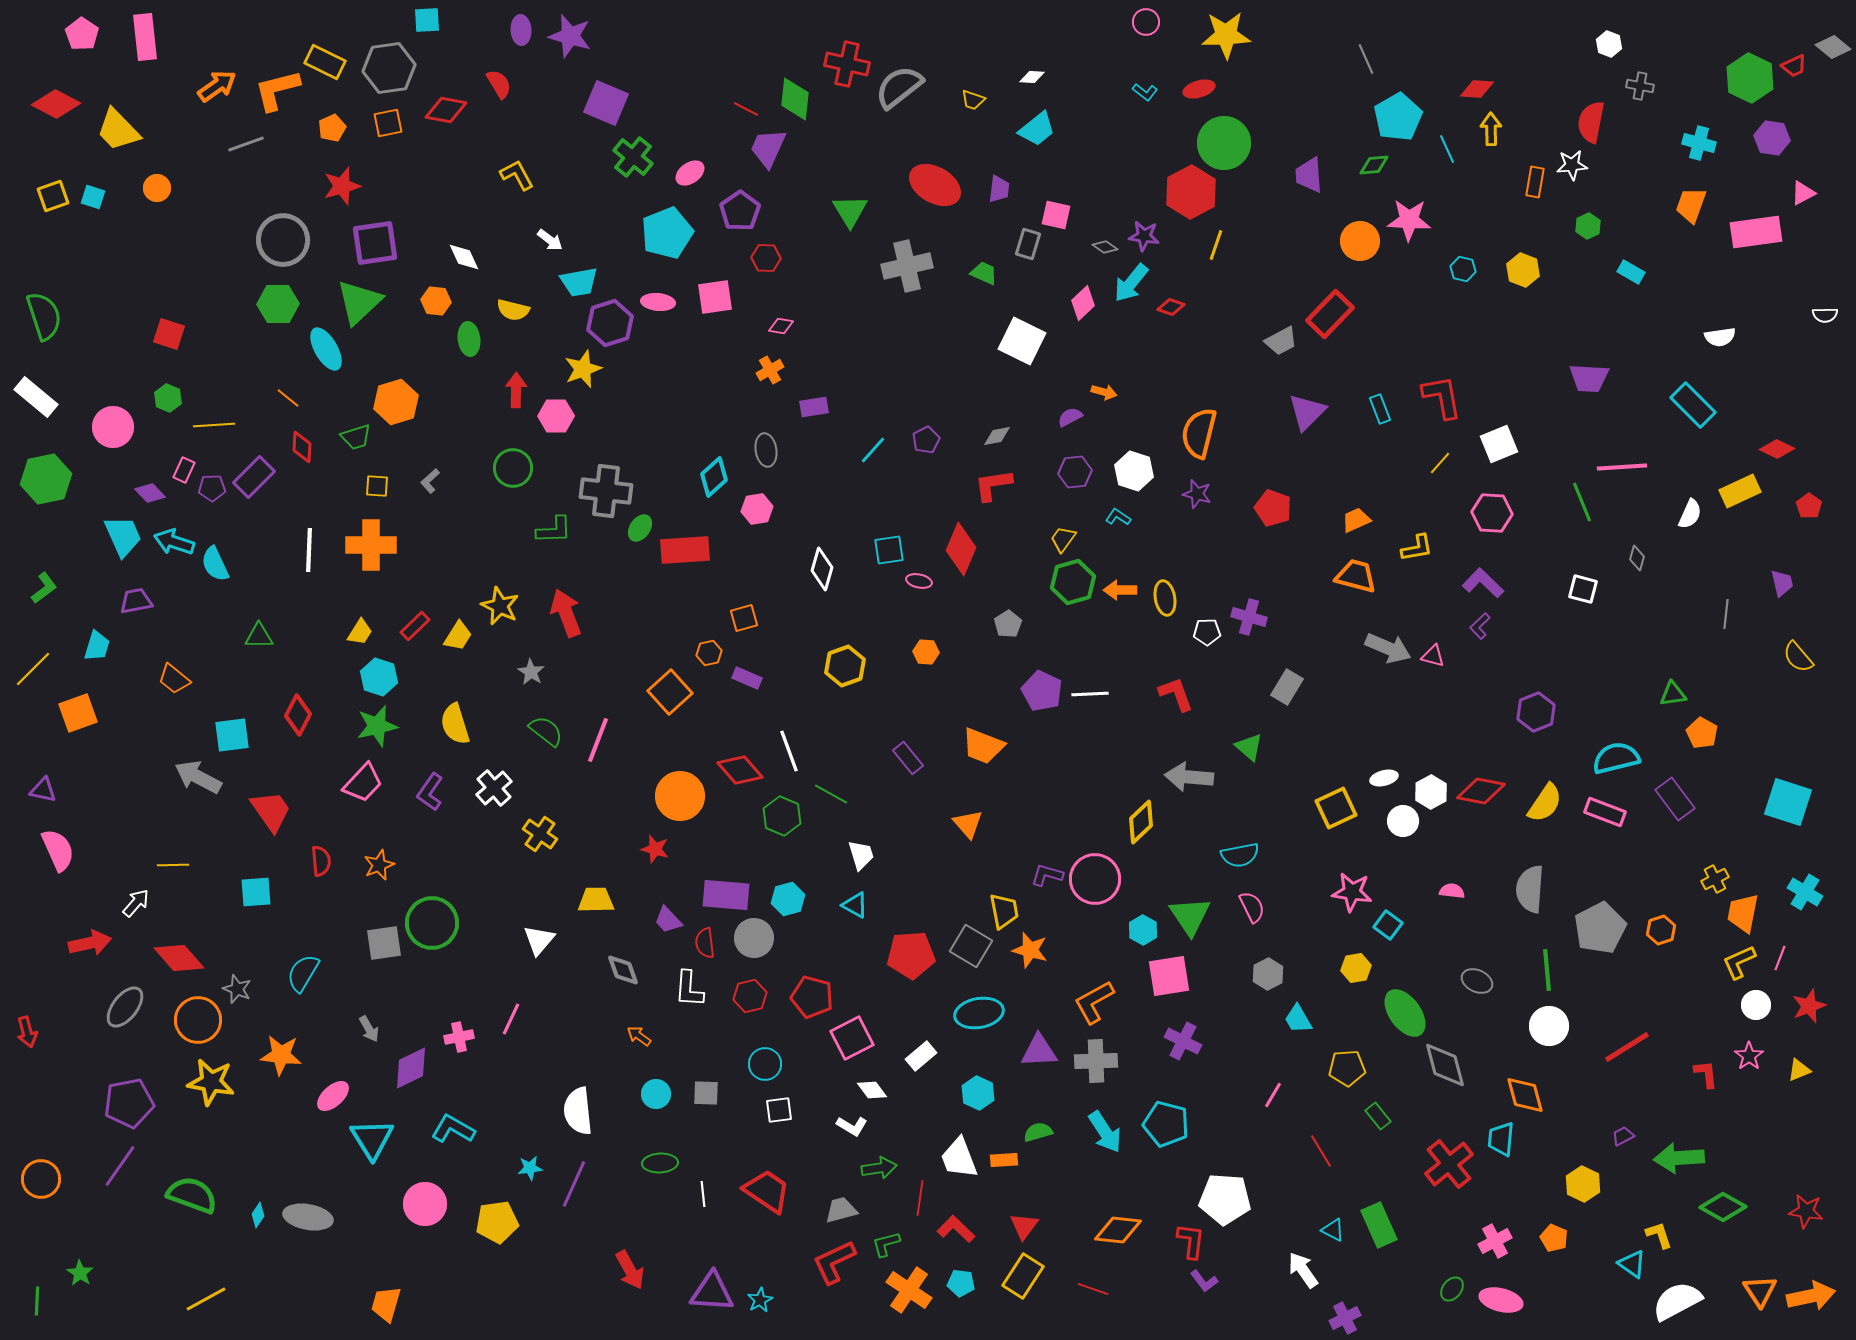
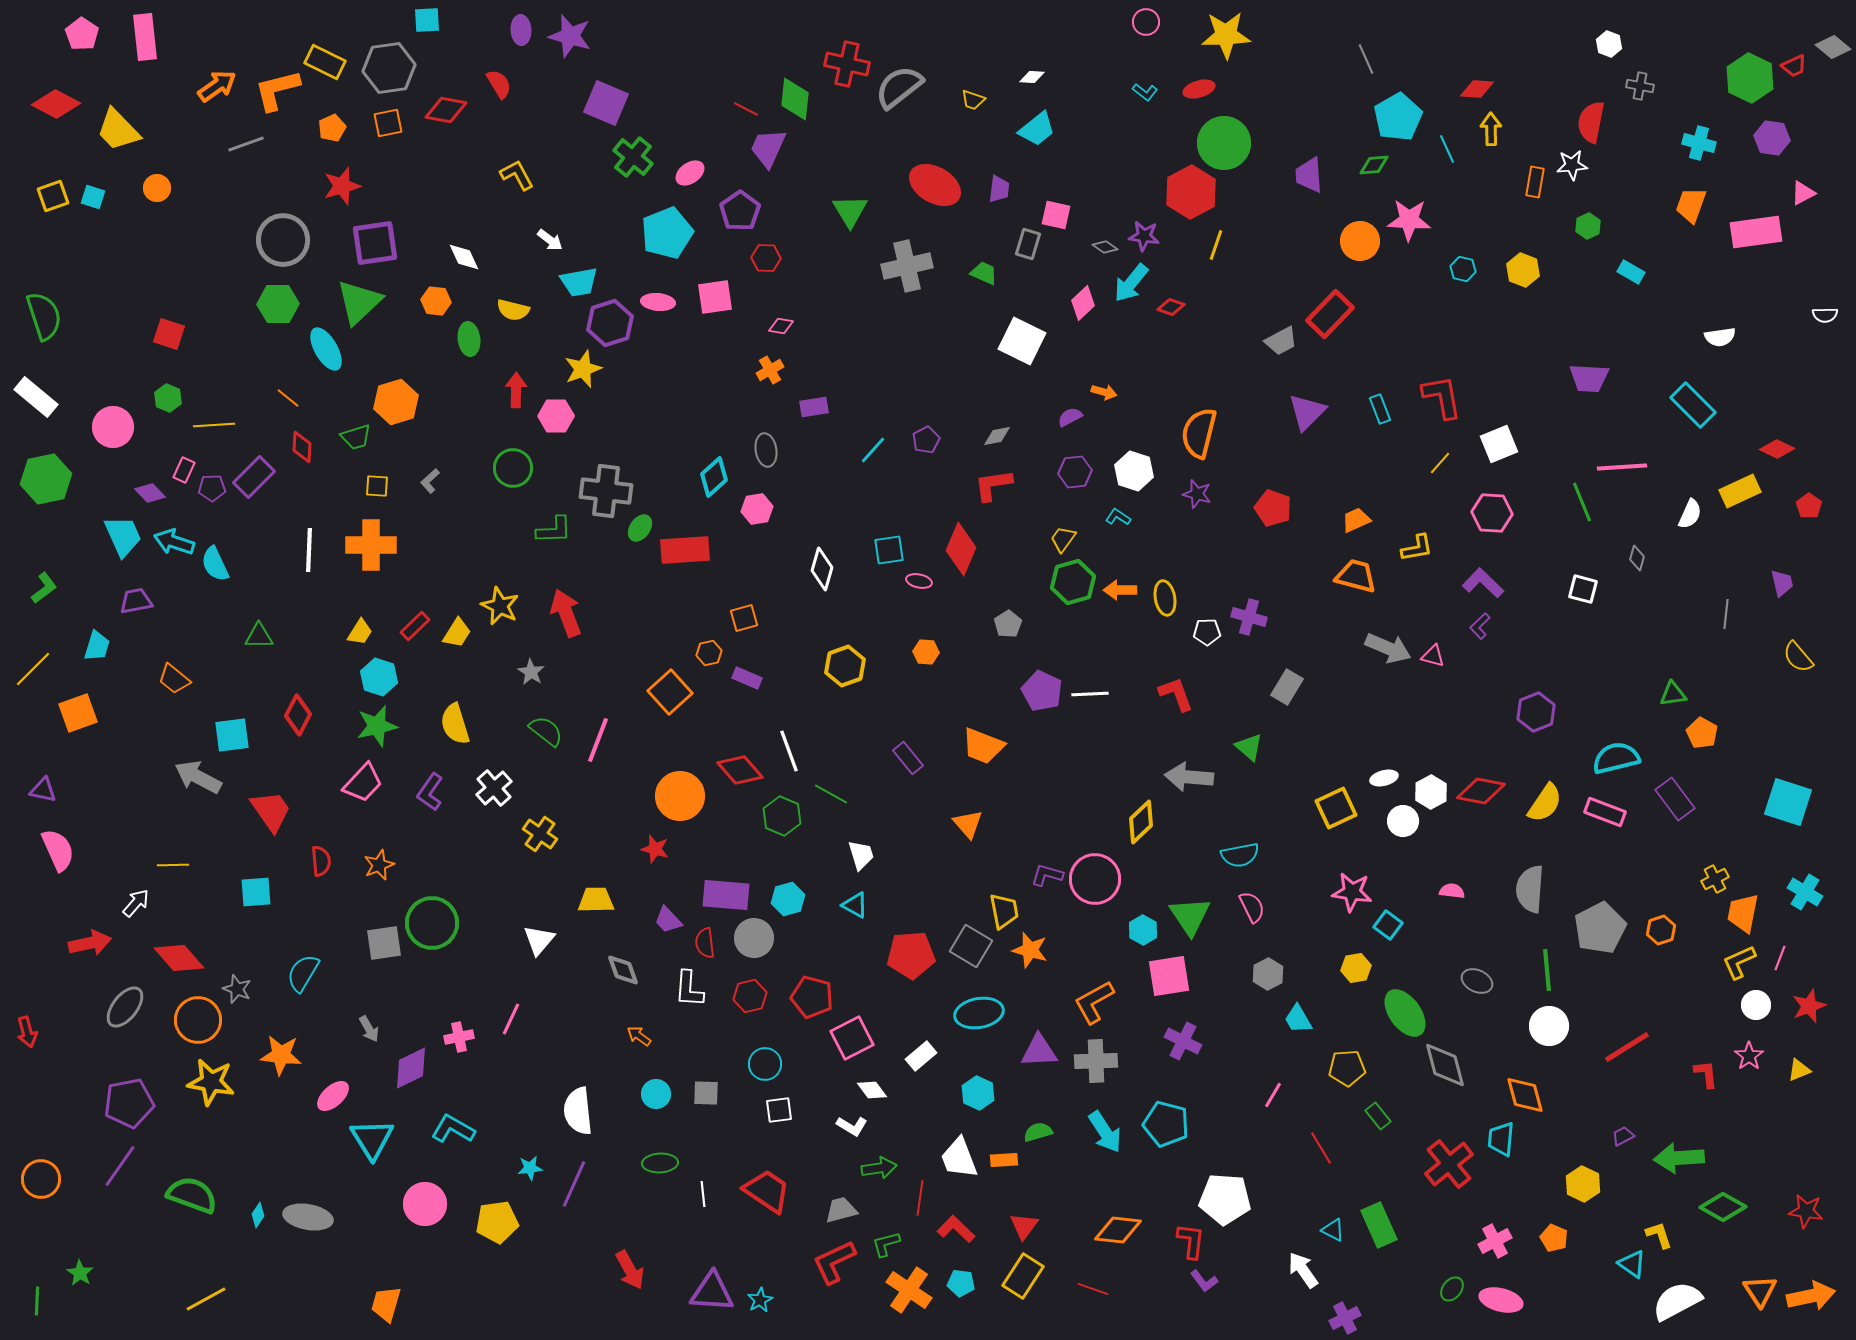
yellow trapezoid at (458, 636): moved 1 px left, 3 px up
red line at (1321, 1151): moved 3 px up
